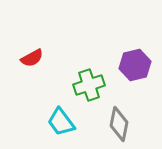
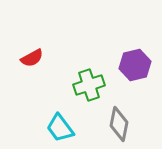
cyan trapezoid: moved 1 px left, 6 px down
